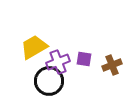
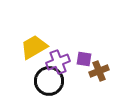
brown cross: moved 13 px left, 6 px down
